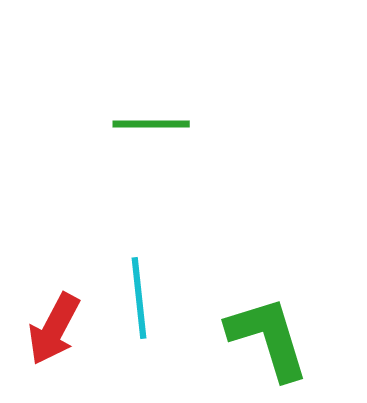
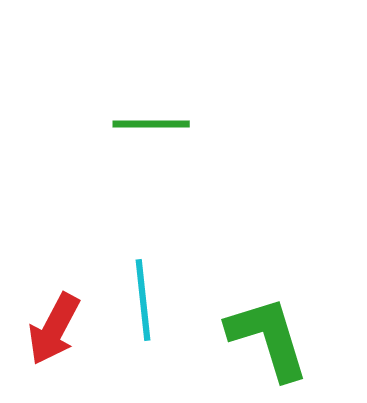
cyan line: moved 4 px right, 2 px down
